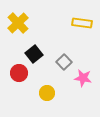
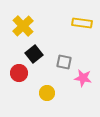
yellow cross: moved 5 px right, 3 px down
gray square: rotated 35 degrees counterclockwise
